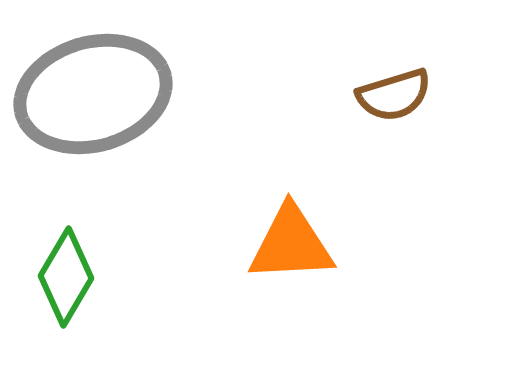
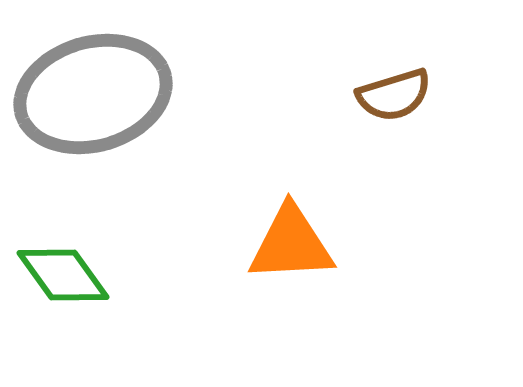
green diamond: moved 3 px left, 2 px up; rotated 66 degrees counterclockwise
